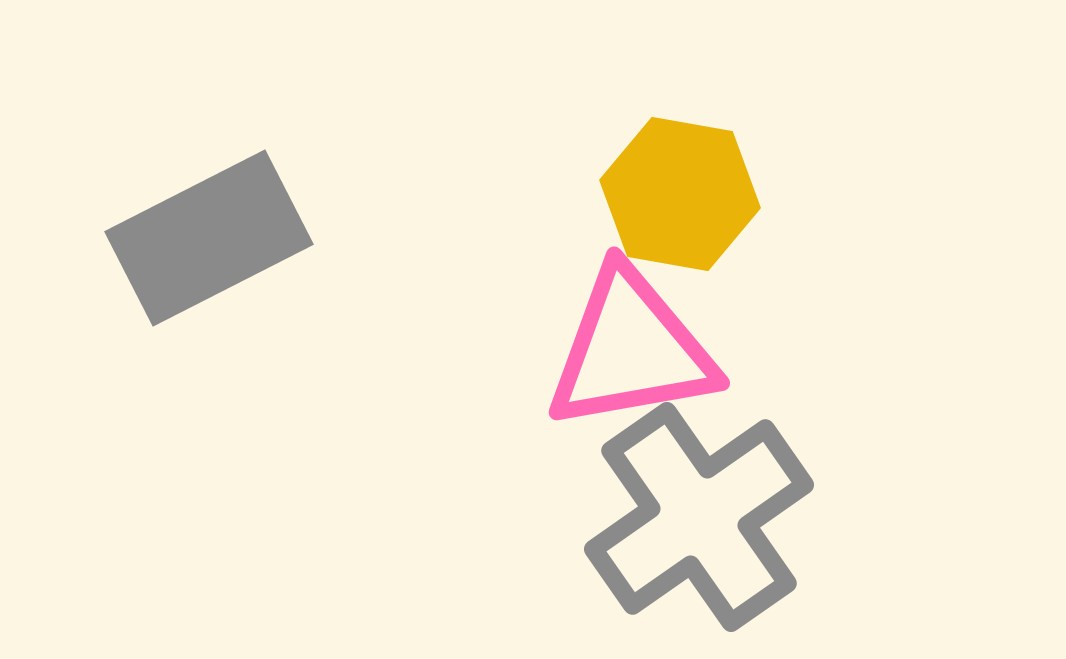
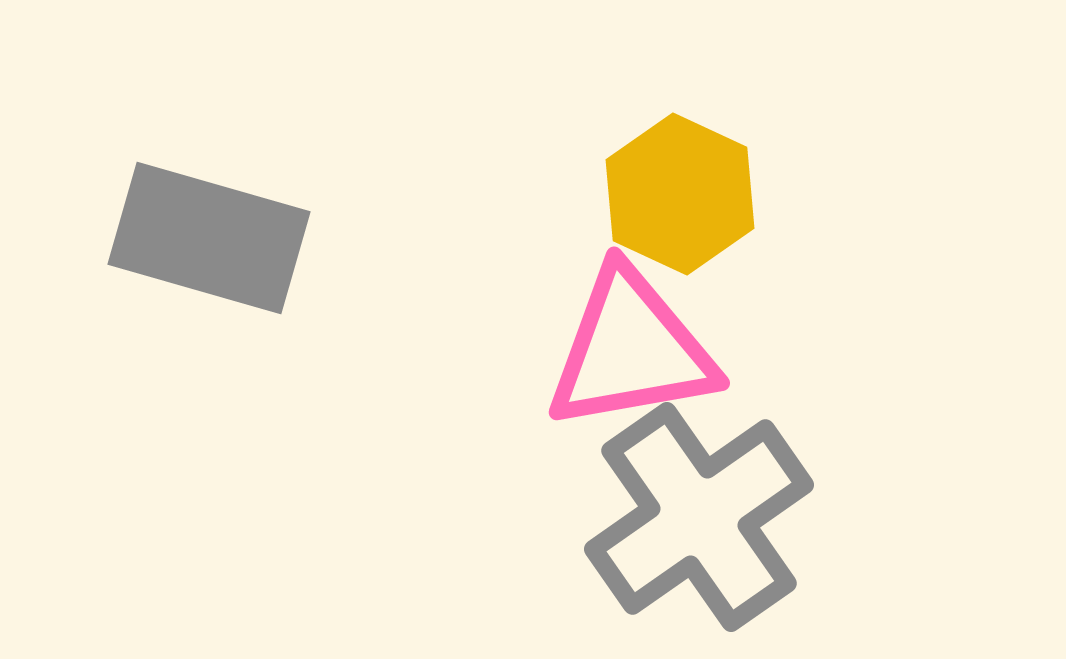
yellow hexagon: rotated 15 degrees clockwise
gray rectangle: rotated 43 degrees clockwise
